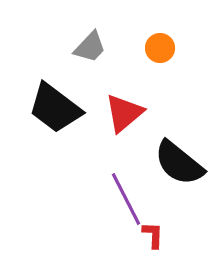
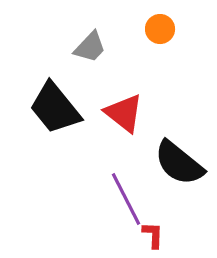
orange circle: moved 19 px up
black trapezoid: rotated 14 degrees clockwise
red triangle: rotated 42 degrees counterclockwise
